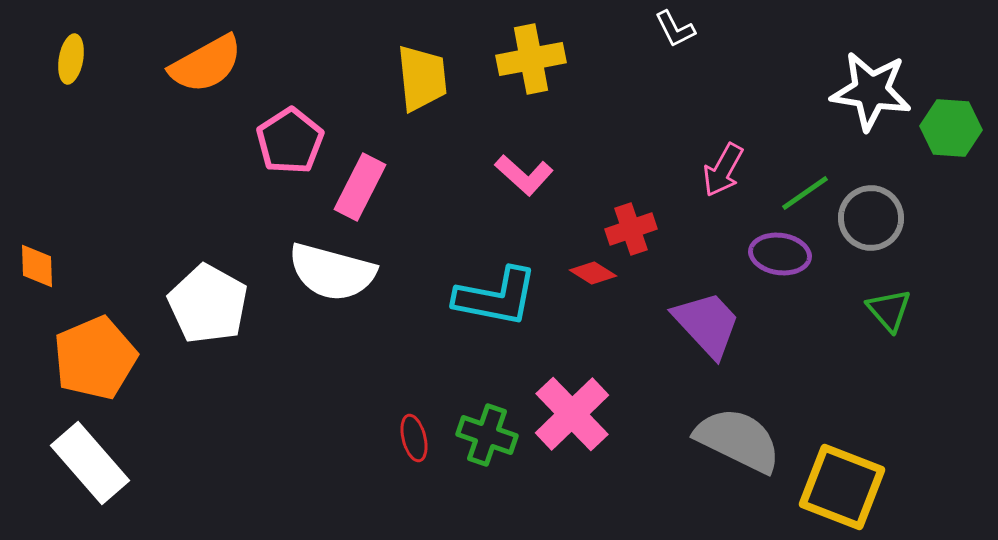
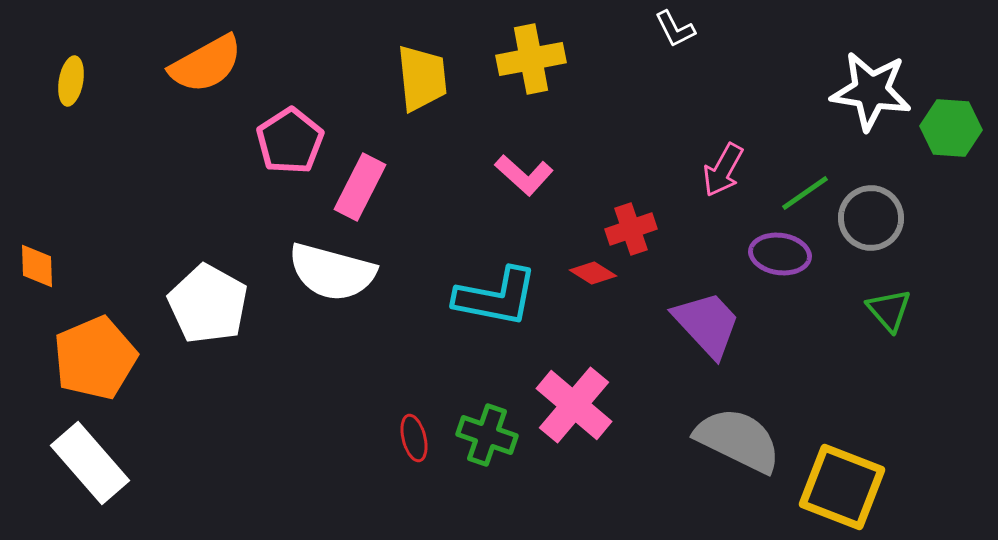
yellow ellipse: moved 22 px down
pink cross: moved 2 px right, 9 px up; rotated 6 degrees counterclockwise
